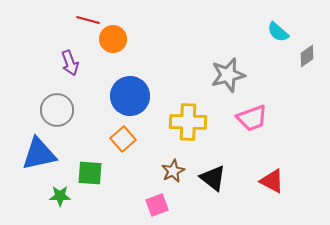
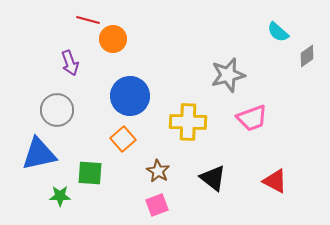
brown star: moved 15 px left; rotated 15 degrees counterclockwise
red triangle: moved 3 px right
